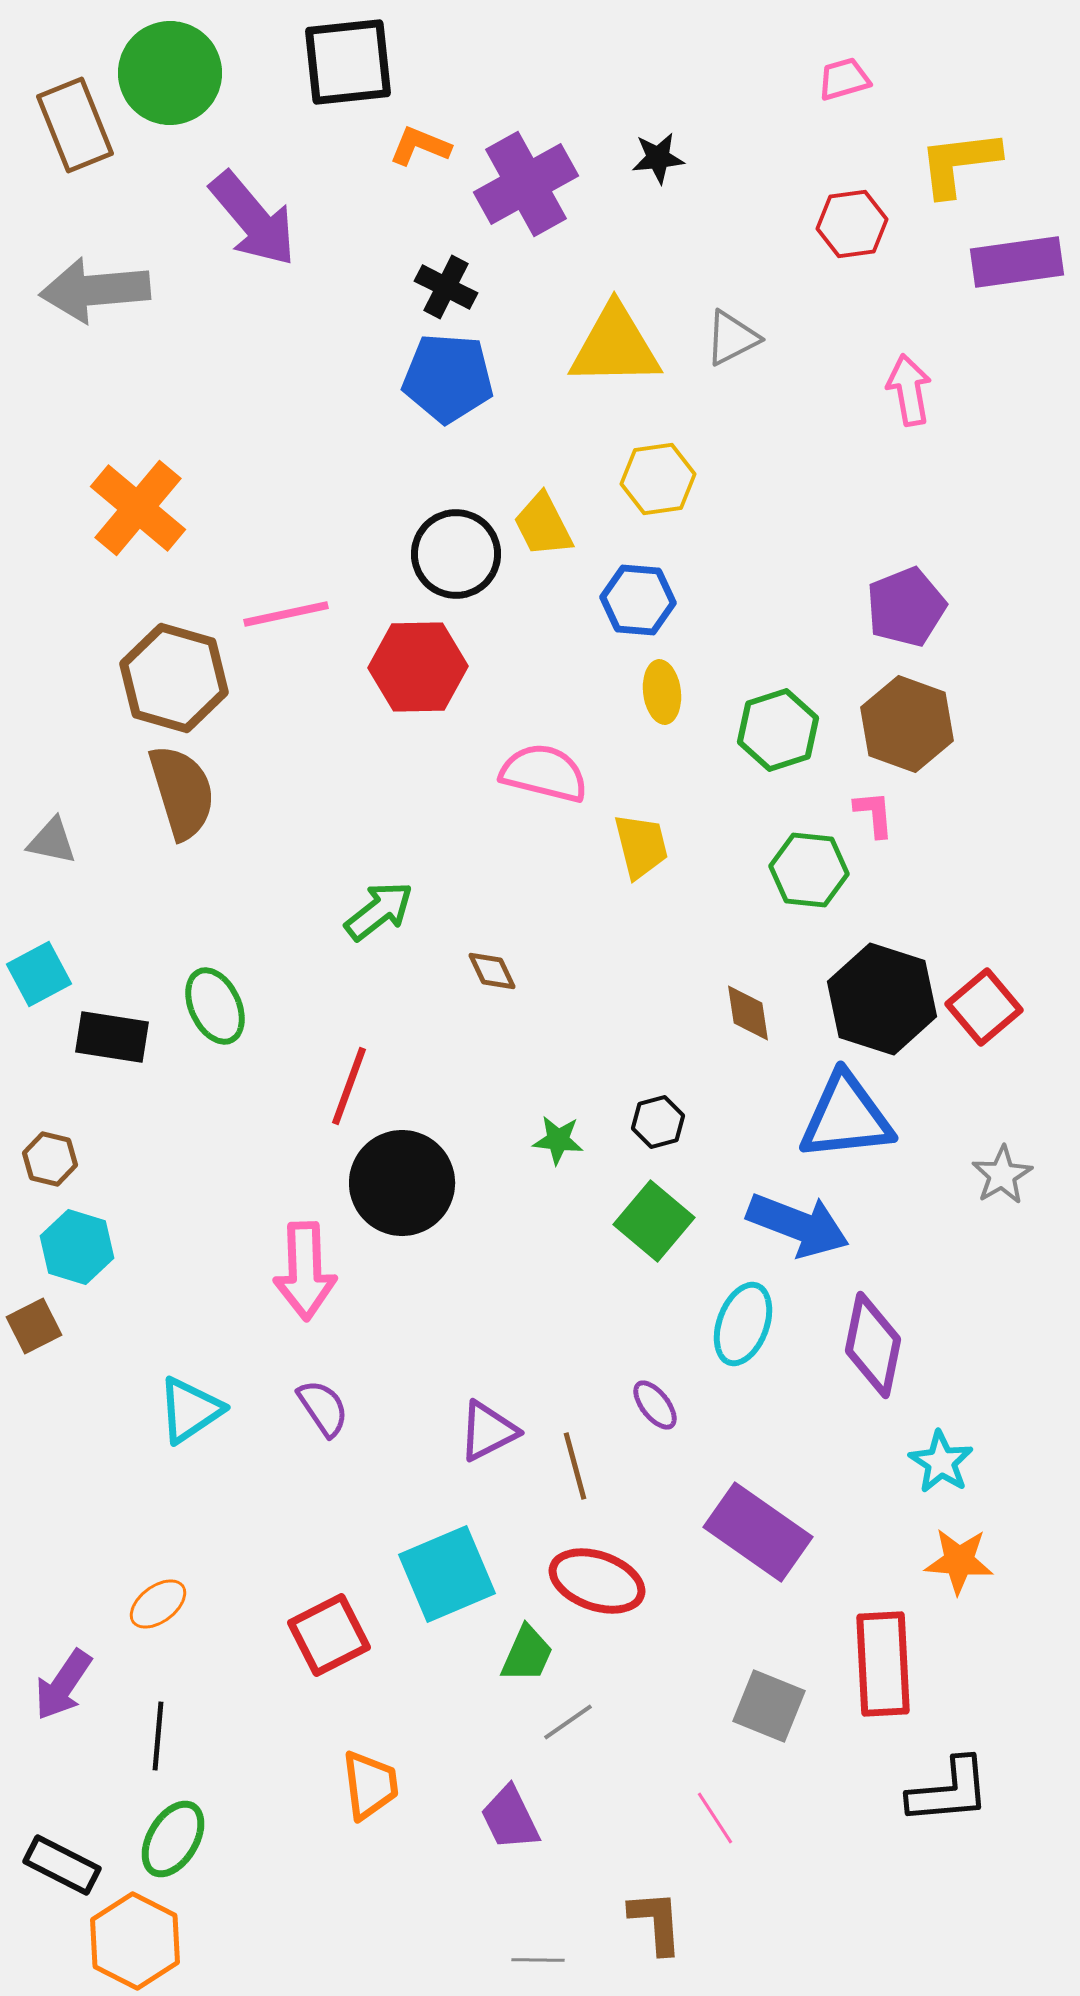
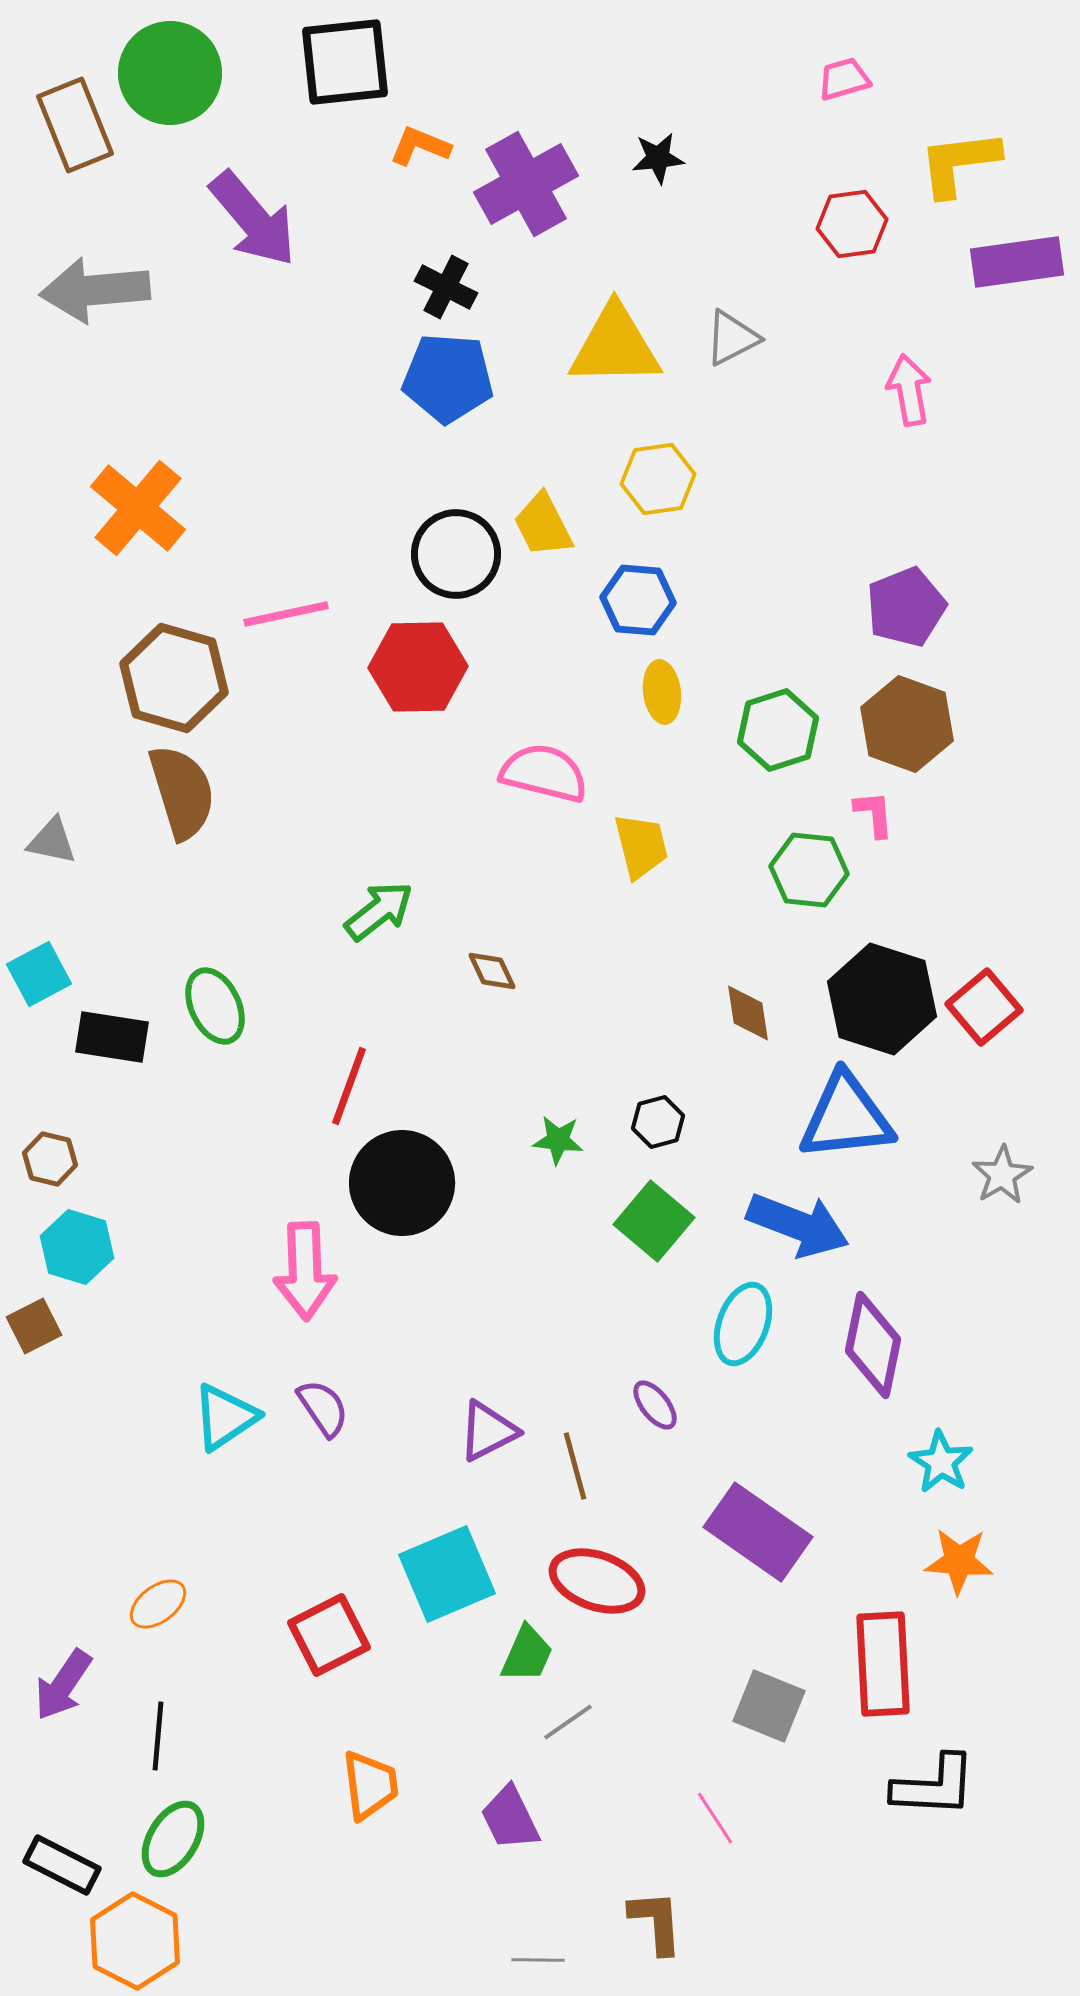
black square at (348, 62): moved 3 px left
cyan triangle at (190, 1410): moved 35 px right, 7 px down
black L-shape at (949, 1791): moved 15 px left, 5 px up; rotated 8 degrees clockwise
